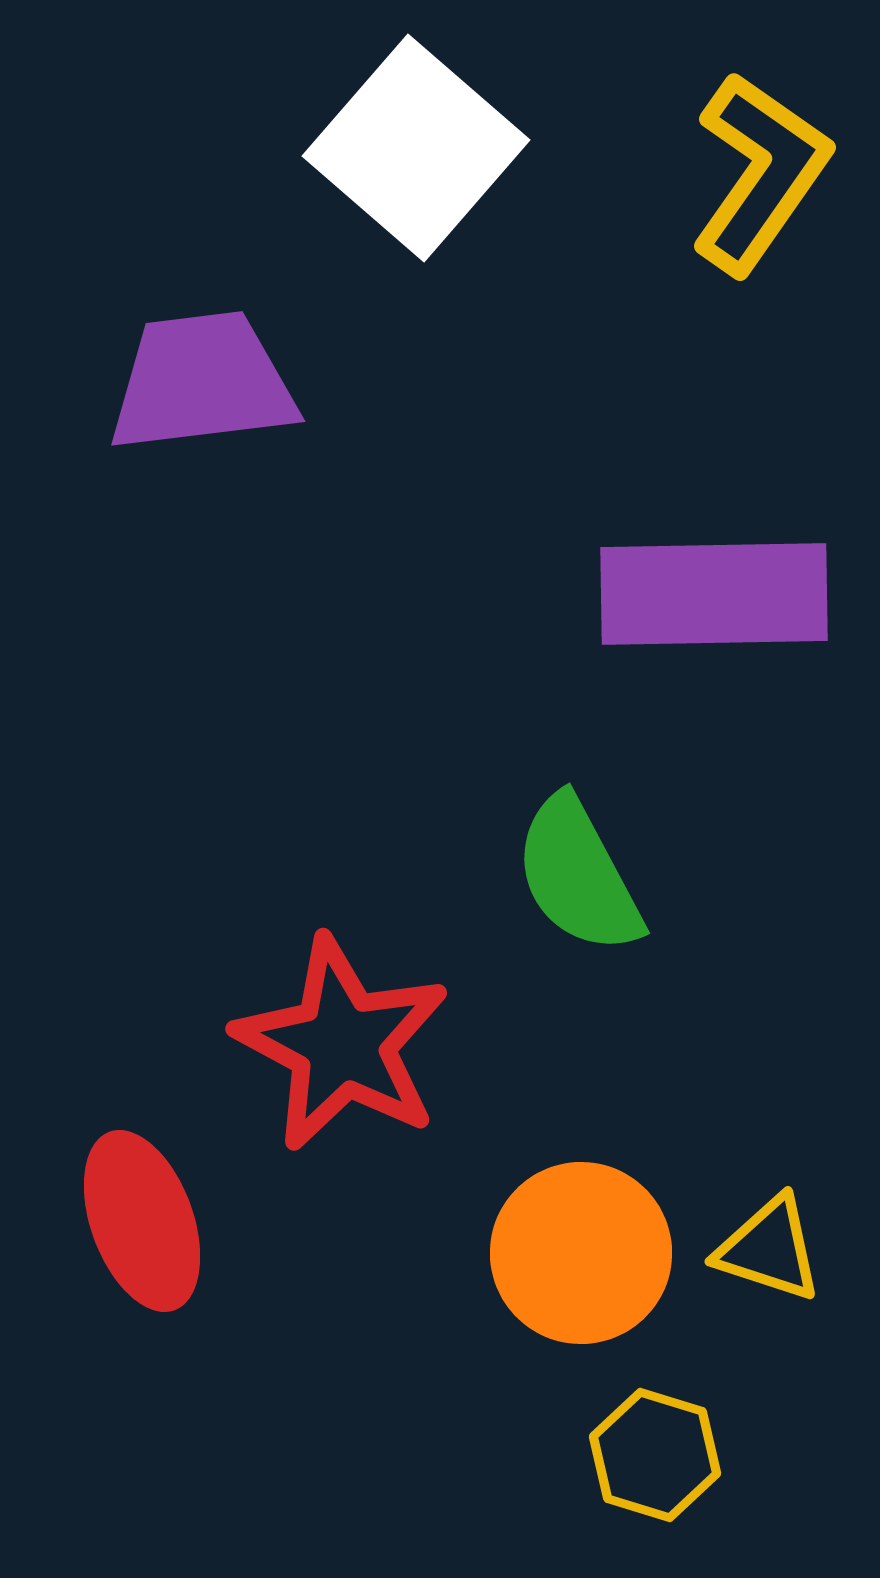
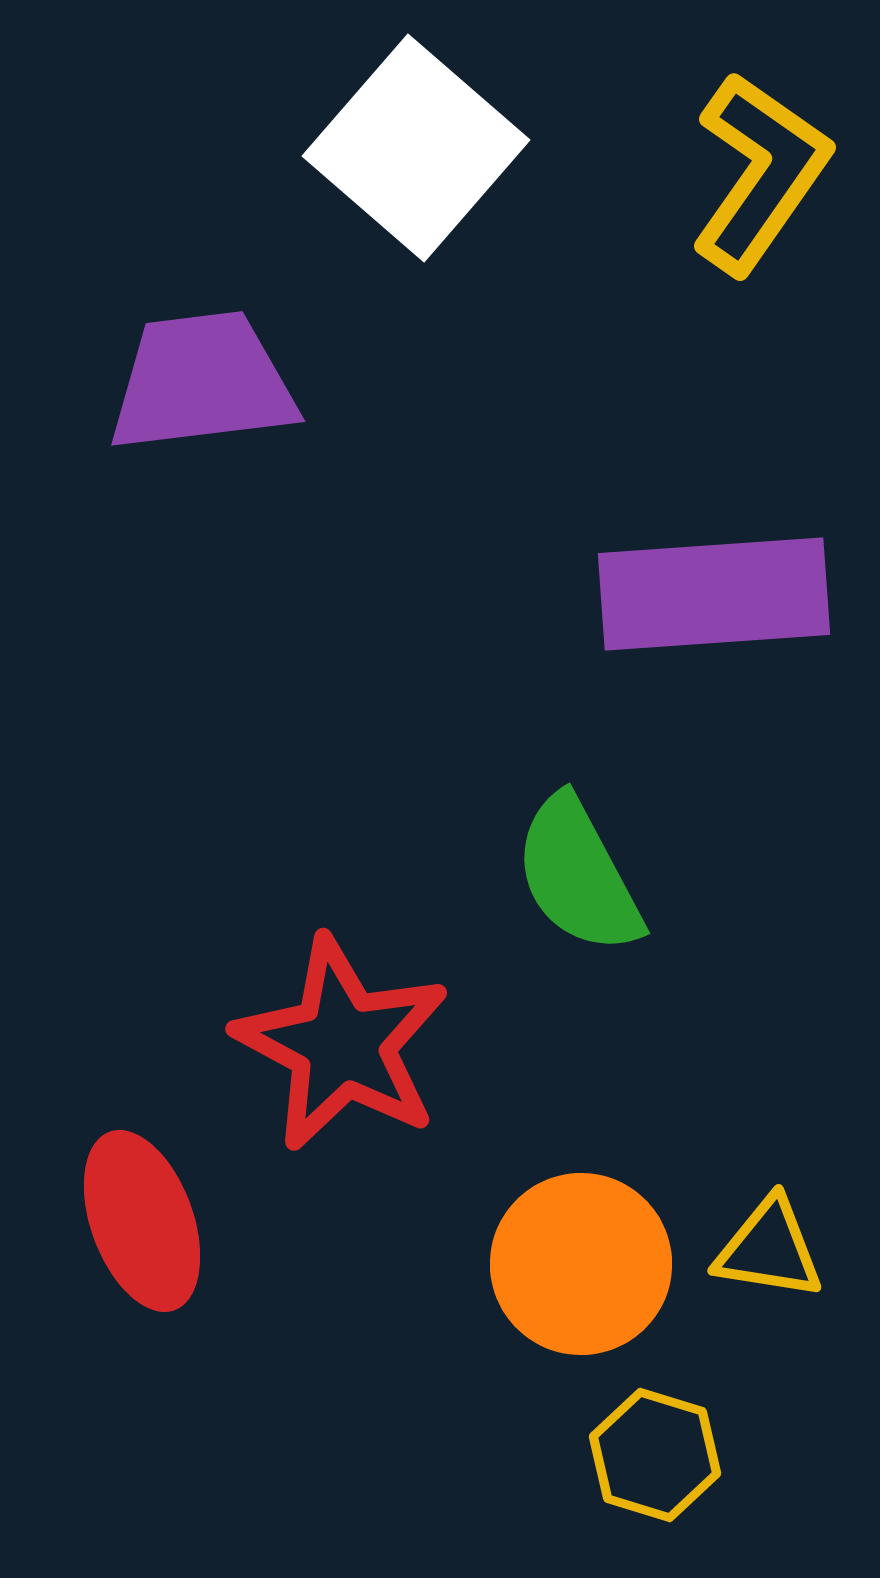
purple rectangle: rotated 3 degrees counterclockwise
yellow triangle: rotated 9 degrees counterclockwise
orange circle: moved 11 px down
